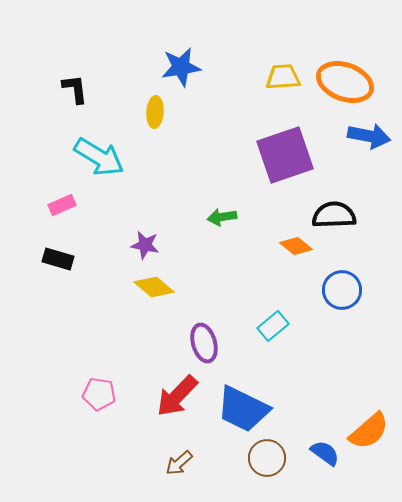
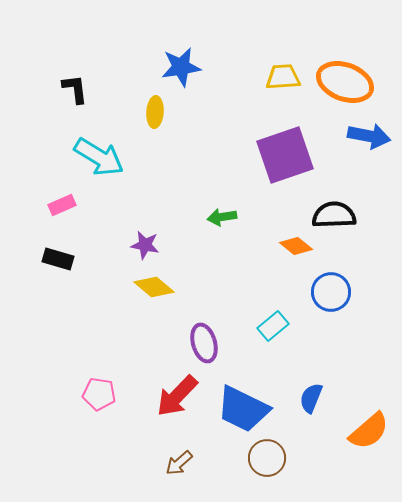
blue circle: moved 11 px left, 2 px down
blue semicircle: moved 14 px left, 55 px up; rotated 104 degrees counterclockwise
